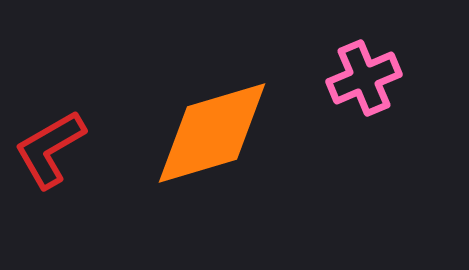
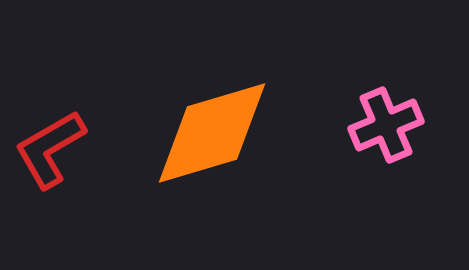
pink cross: moved 22 px right, 47 px down
